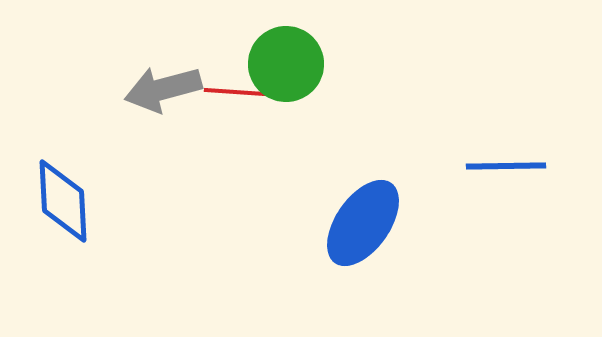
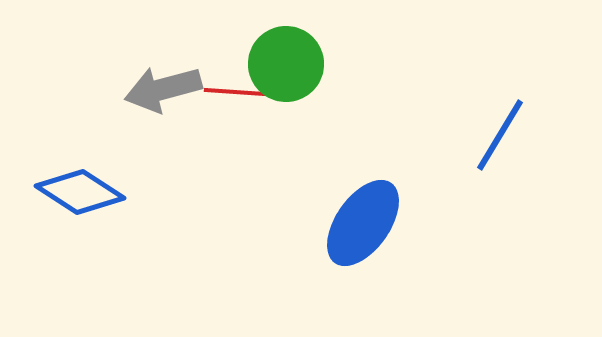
blue line: moved 6 px left, 31 px up; rotated 58 degrees counterclockwise
blue diamond: moved 17 px right, 9 px up; rotated 54 degrees counterclockwise
